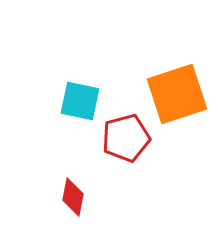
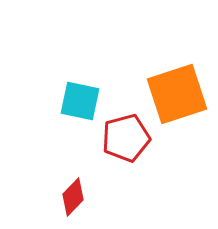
red diamond: rotated 33 degrees clockwise
